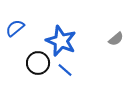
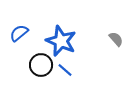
blue semicircle: moved 4 px right, 5 px down
gray semicircle: rotated 91 degrees counterclockwise
black circle: moved 3 px right, 2 px down
